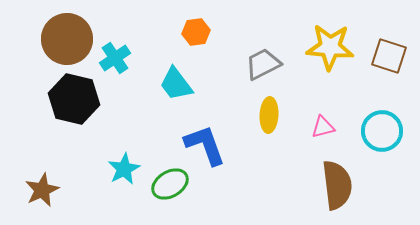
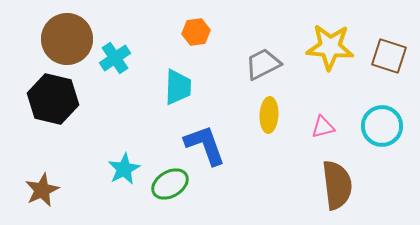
cyan trapezoid: moved 2 px right, 3 px down; rotated 141 degrees counterclockwise
black hexagon: moved 21 px left
cyan circle: moved 5 px up
